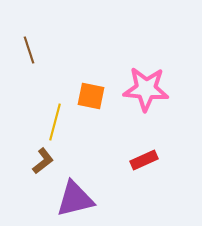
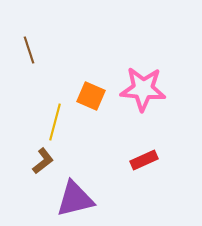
pink star: moved 3 px left
orange square: rotated 12 degrees clockwise
